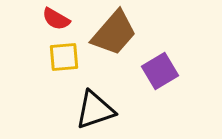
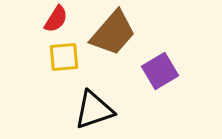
red semicircle: rotated 88 degrees counterclockwise
brown trapezoid: moved 1 px left
black triangle: moved 1 px left
